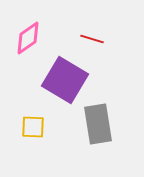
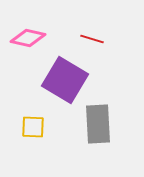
pink diamond: rotated 48 degrees clockwise
gray rectangle: rotated 6 degrees clockwise
